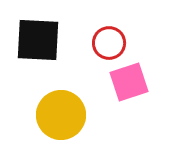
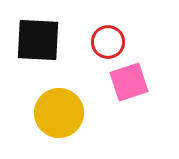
red circle: moved 1 px left, 1 px up
yellow circle: moved 2 px left, 2 px up
